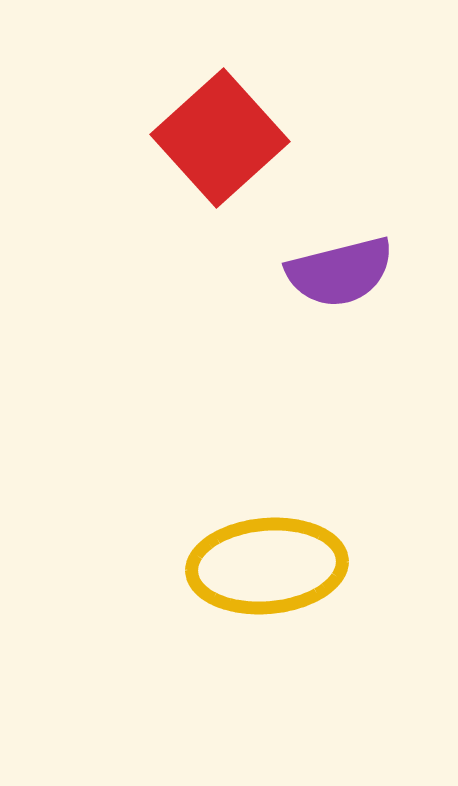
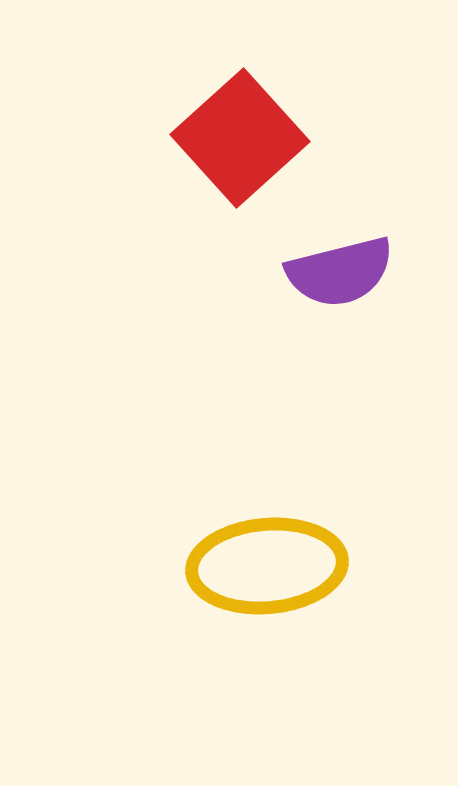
red square: moved 20 px right
